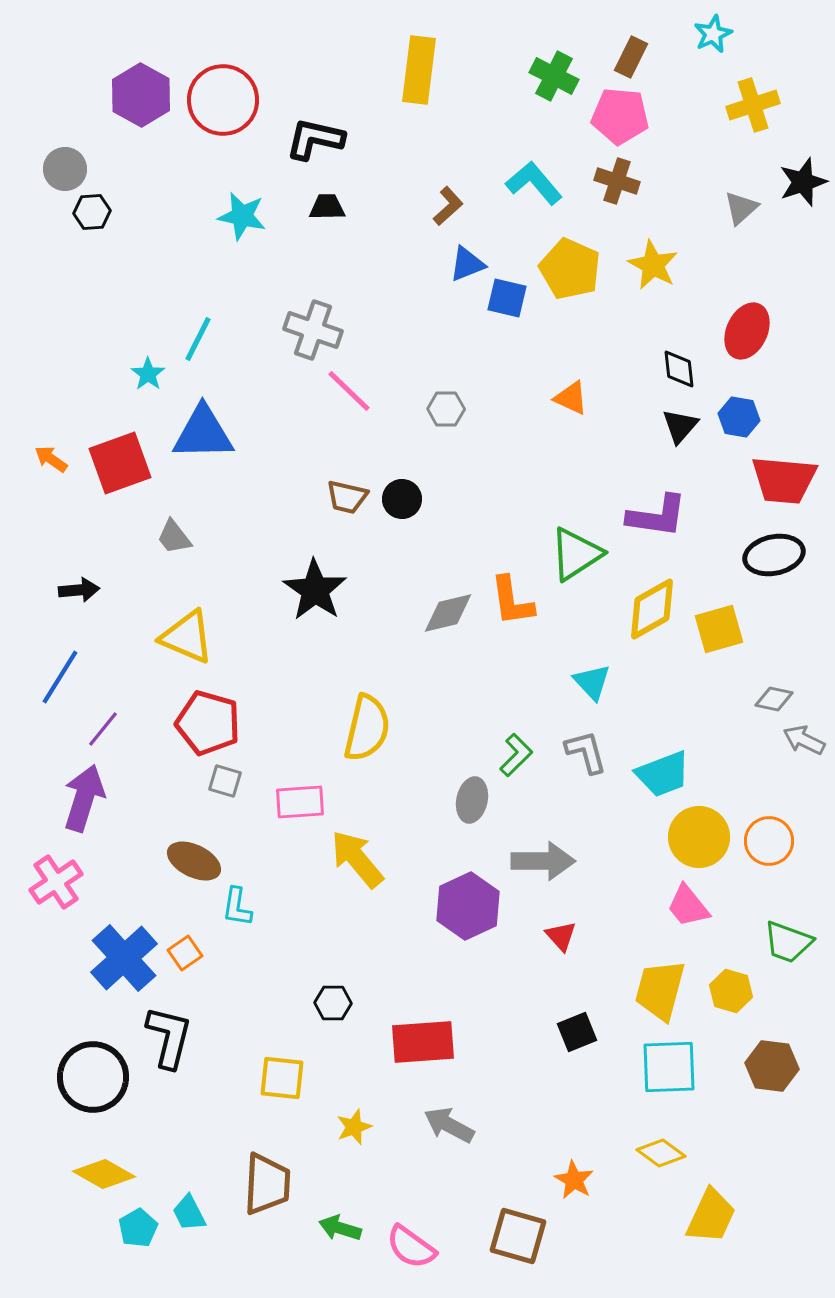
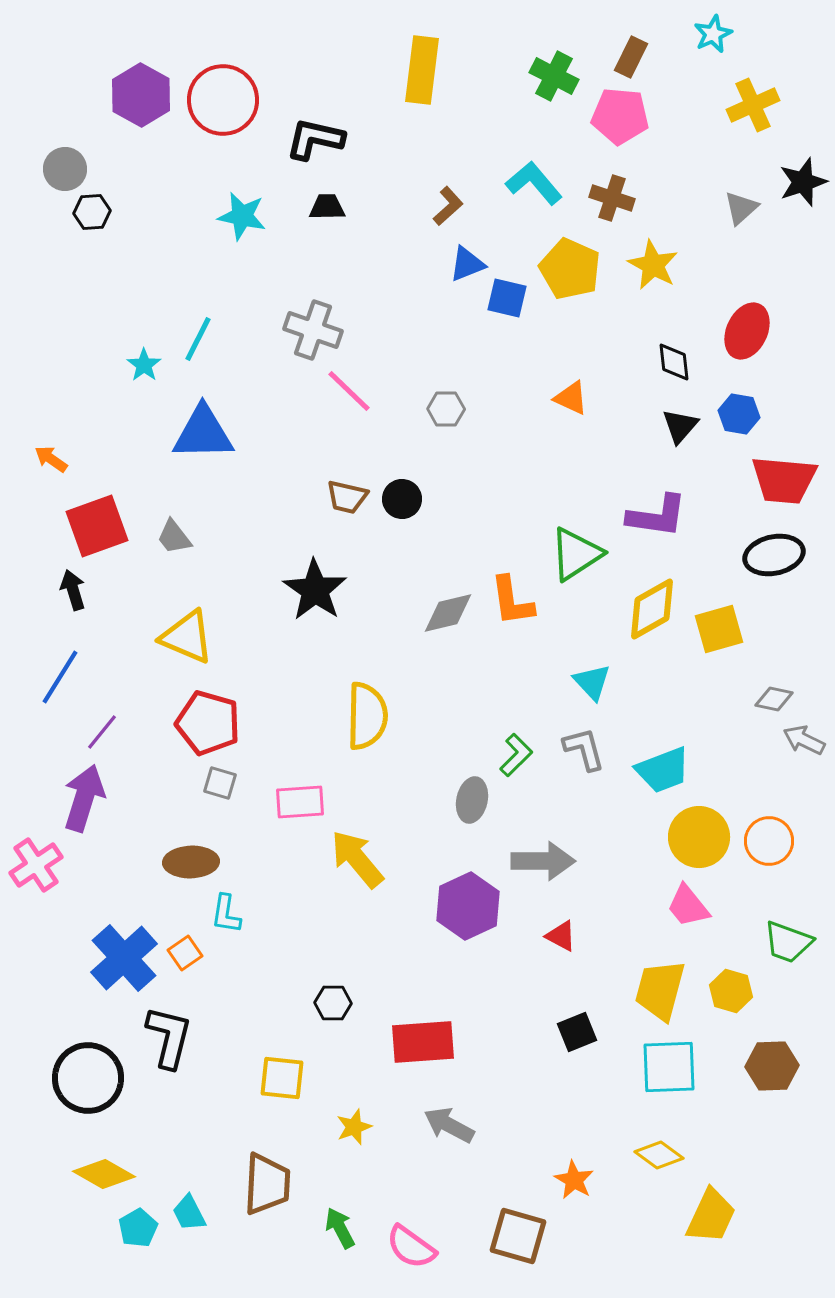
yellow rectangle at (419, 70): moved 3 px right
yellow cross at (753, 105): rotated 6 degrees counterclockwise
brown cross at (617, 181): moved 5 px left, 17 px down
black diamond at (679, 369): moved 5 px left, 7 px up
cyan star at (148, 374): moved 4 px left, 9 px up
blue hexagon at (739, 417): moved 3 px up
red square at (120, 463): moved 23 px left, 63 px down
black arrow at (79, 590): moved 6 px left; rotated 102 degrees counterclockwise
yellow semicircle at (367, 728): moved 12 px up; rotated 12 degrees counterclockwise
purple line at (103, 729): moved 1 px left, 3 px down
gray L-shape at (586, 752): moved 2 px left, 3 px up
cyan trapezoid at (663, 774): moved 4 px up
gray square at (225, 781): moved 5 px left, 2 px down
brown ellipse at (194, 861): moved 3 px left, 1 px down; rotated 28 degrees counterclockwise
pink cross at (56, 882): moved 20 px left, 17 px up
cyan L-shape at (237, 907): moved 11 px left, 7 px down
red triangle at (561, 936): rotated 20 degrees counterclockwise
brown hexagon at (772, 1066): rotated 9 degrees counterclockwise
black circle at (93, 1077): moved 5 px left, 1 px down
yellow diamond at (661, 1153): moved 2 px left, 2 px down
green arrow at (340, 1228): rotated 45 degrees clockwise
